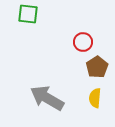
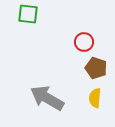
red circle: moved 1 px right
brown pentagon: moved 1 px left, 1 px down; rotated 20 degrees counterclockwise
